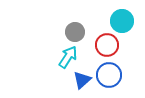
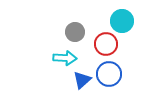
red circle: moved 1 px left, 1 px up
cyan arrow: moved 3 px left, 1 px down; rotated 60 degrees clockwise
blue circle: moved 1 px up
